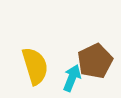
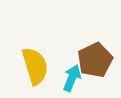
brown pentagon: moved 1 px up
